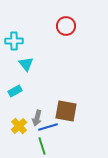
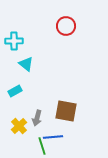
cyan triangle: rotated 14 degrees counterclockwise
blue line: moved 5 px right, 10 px down; rotated 12 degrees clockwise
